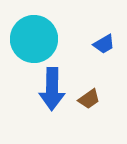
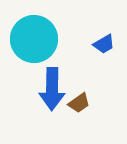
brown trapezoid: moved 10 px left, 4 px down
